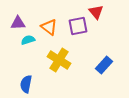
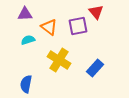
purple triangle: moved 7 px right, 9 px up
blue rectangle: moved 9 px left, 3 px down
